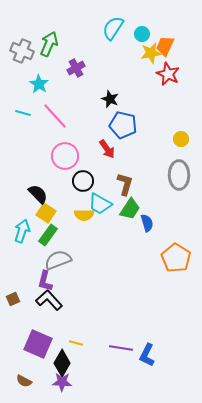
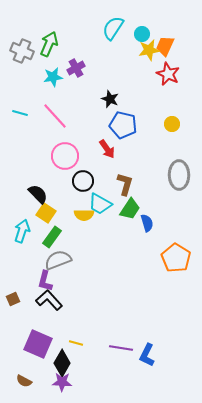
yellow star: moved 2 px left, 3 px up
cyan star: moved 14 px right, 7 px up; rotated 30 degrees clockwise
cyan line: moved 3 px left
yellow circle: moved 9 px left, 15 px up
green rectangle: moved 4 px right, 2 px down
